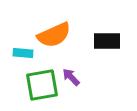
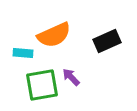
black rectangle: rotated 24 degrees counterclockwise
